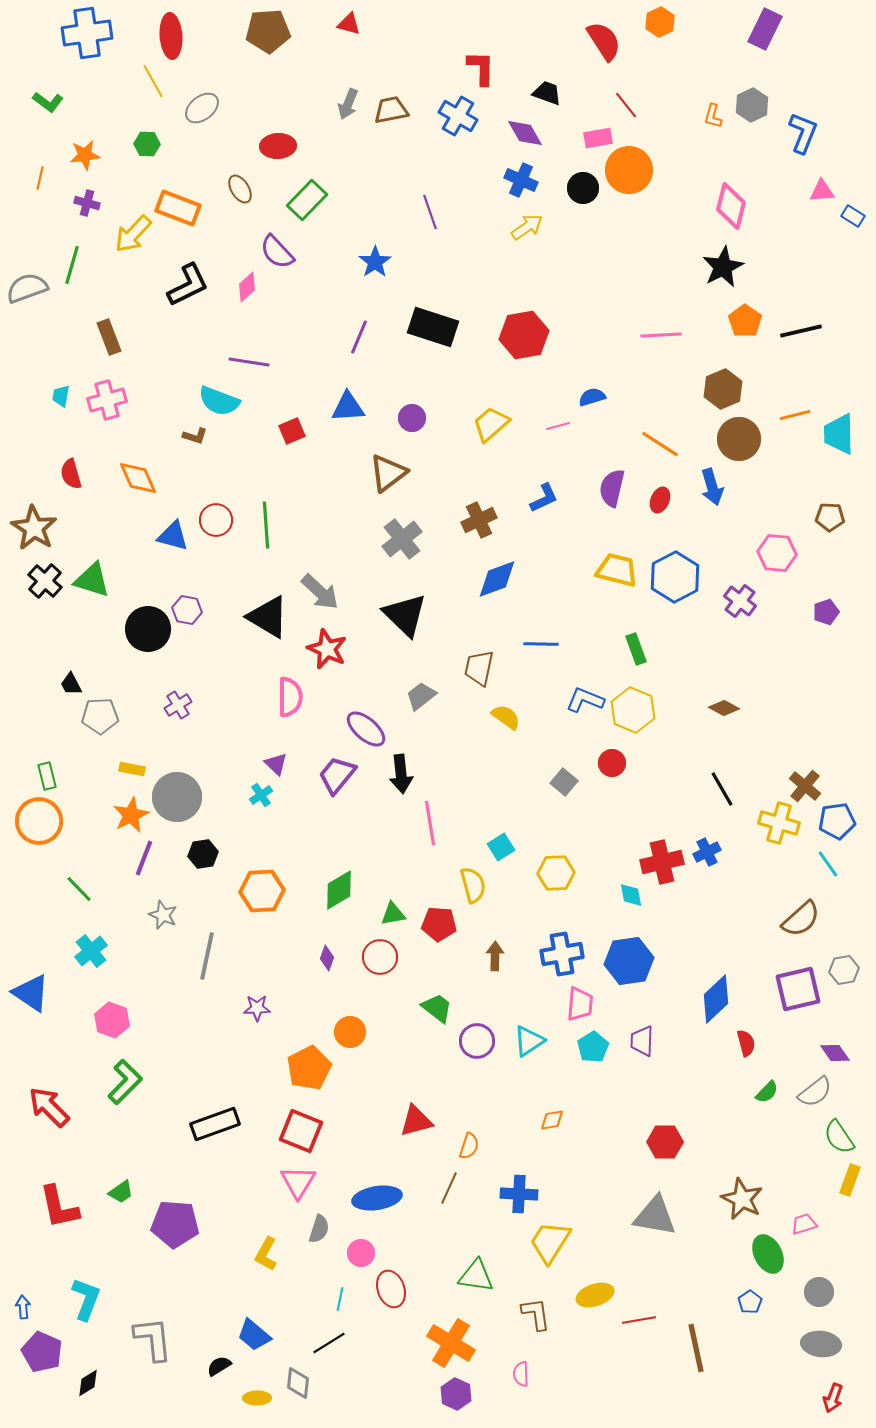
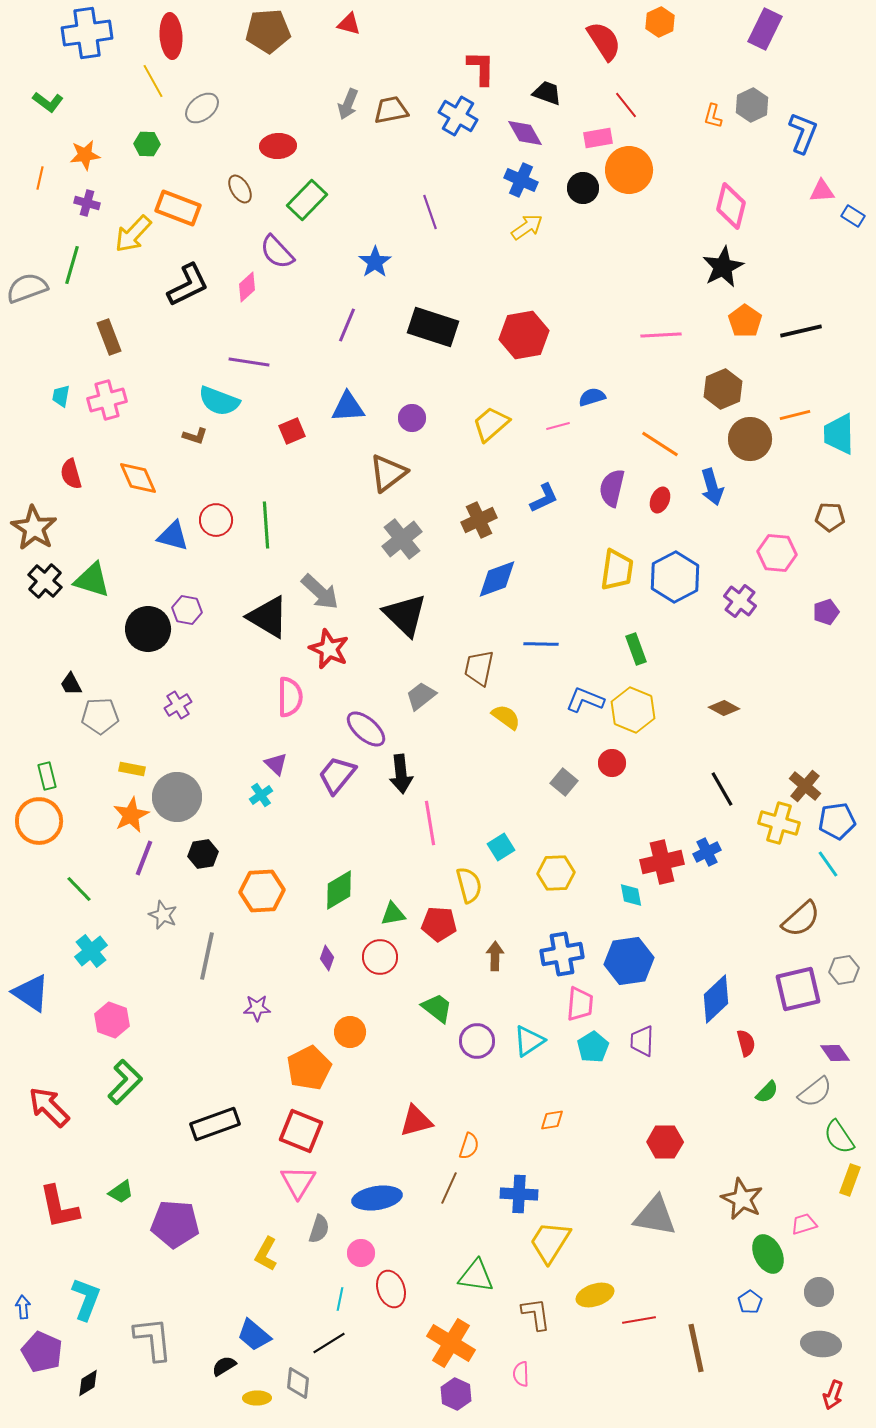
purple line at (359, 337): moved 12 px left, 12 px up
brown circle at (739, 439): moved 11 px right
yellow trapezoid at (617, 570): rotated 84 degrees clockwise
red star at (327, 649): moved 2 px right
yellow semicircle at (473, 885): moved 4 px left
black semicircle at (219, 1366): moved 5 px right
red arrow at (833, 1398): moved 3 px up
